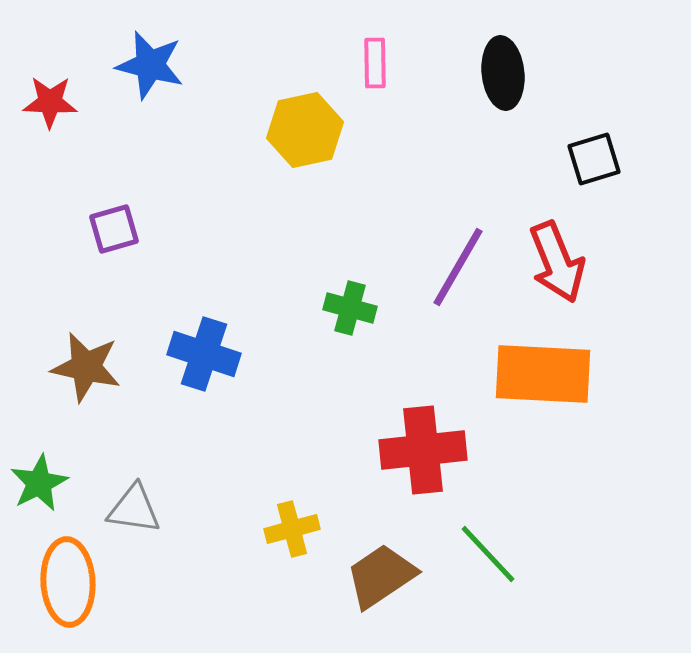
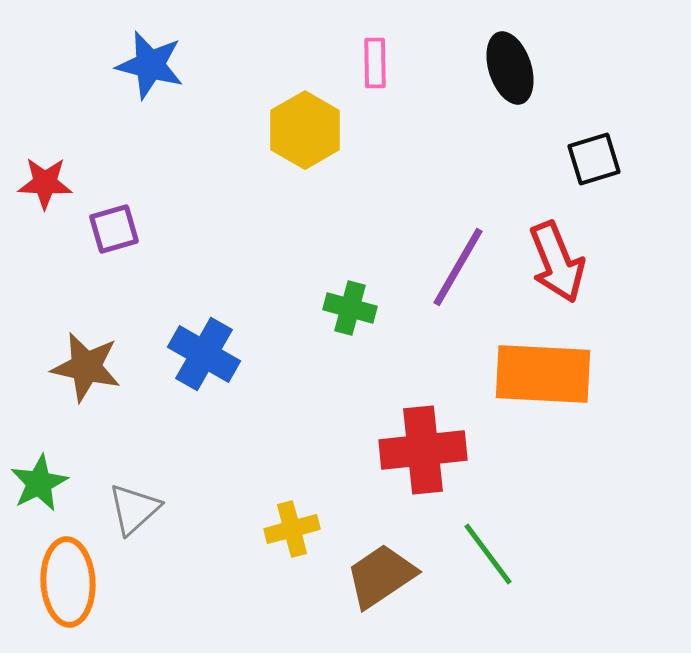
black ellipse: moved 7 px right, 5 px up; rotated 12 degrees counterclockwise
red star: moved 5 px left, 81 px down
yellow hexagon: rotated 18 degrees counterclockwise
blue cross: rotated 12 degrees clockwise
gray triangle: rotated 50 degrees counterclockwise
green line: rotated 6 degrees clockwise
